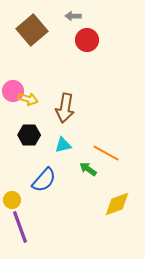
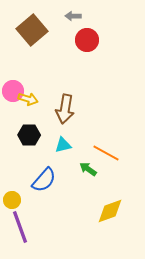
brown arrow: moved 1 px down
yellow diamond: moved 7 px left, 7 px down
